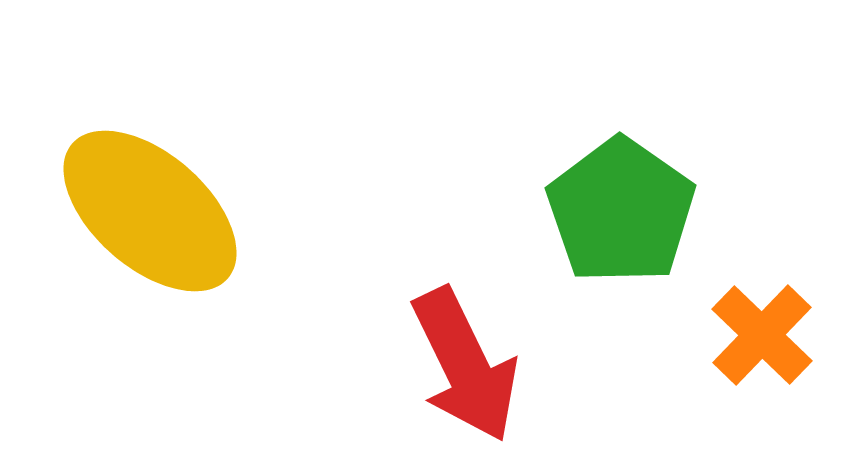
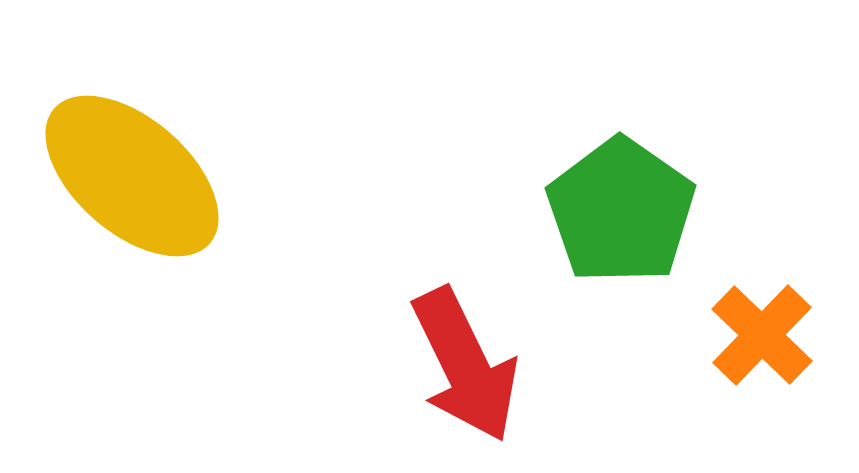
yellow ellipse: moved 18 px left, 35 px up
